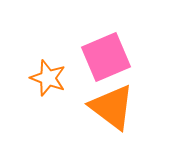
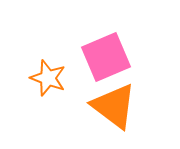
orange triangle: moved 2 px right, 1 px up
